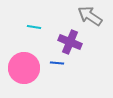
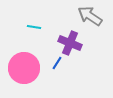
purple cross: moved 1 px down
blue line: rotated 64 degrees counterclockwise
